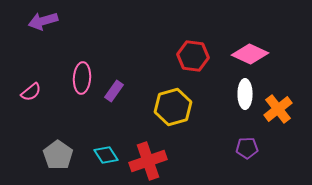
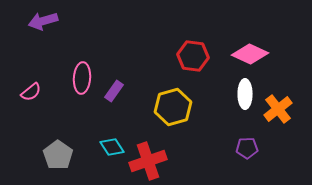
cyan diamond: moved 6 px right, 8 px up
